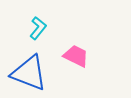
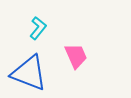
pink trapezoid: rotated 40 degrees clockwise
